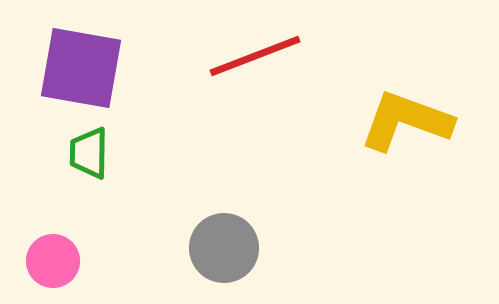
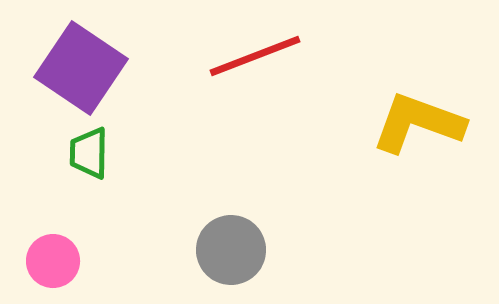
purple square: rotated 24 degrees clockwise
yellow L-shape: moved 12 px right, 2 px down
gray circle: moved 7 px right, 2 px down
